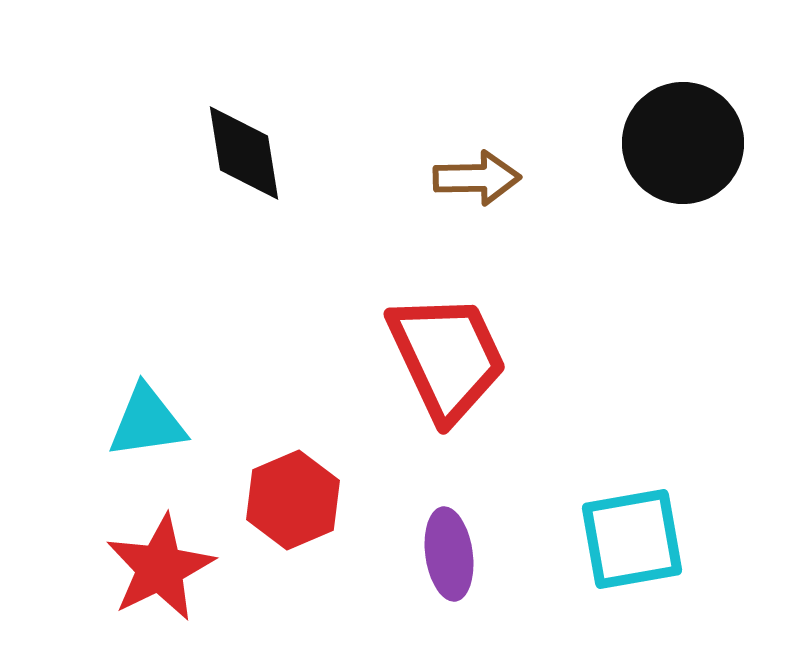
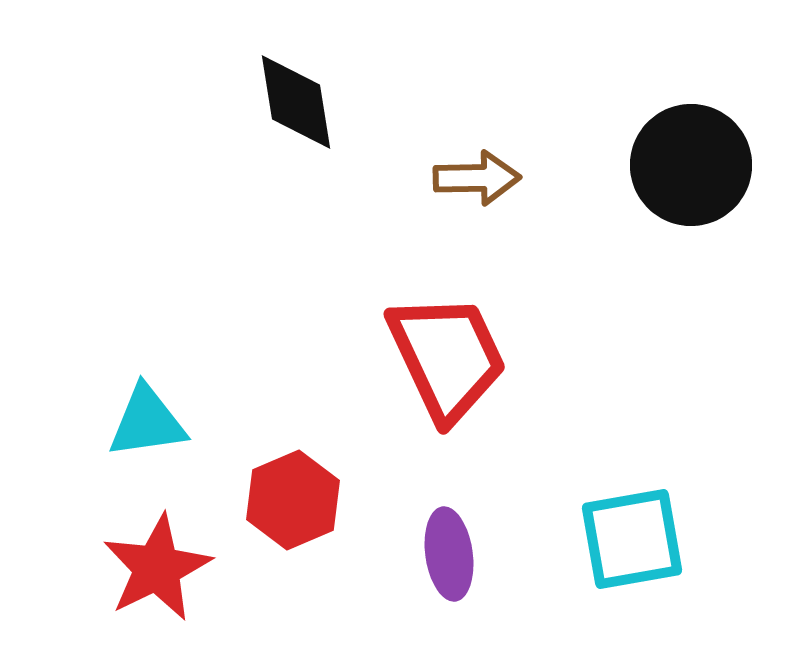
black circle: moved 8 px right, 22 px down
black diamond: moved 52 px right, 51 px up
red star: moved 3 px left
